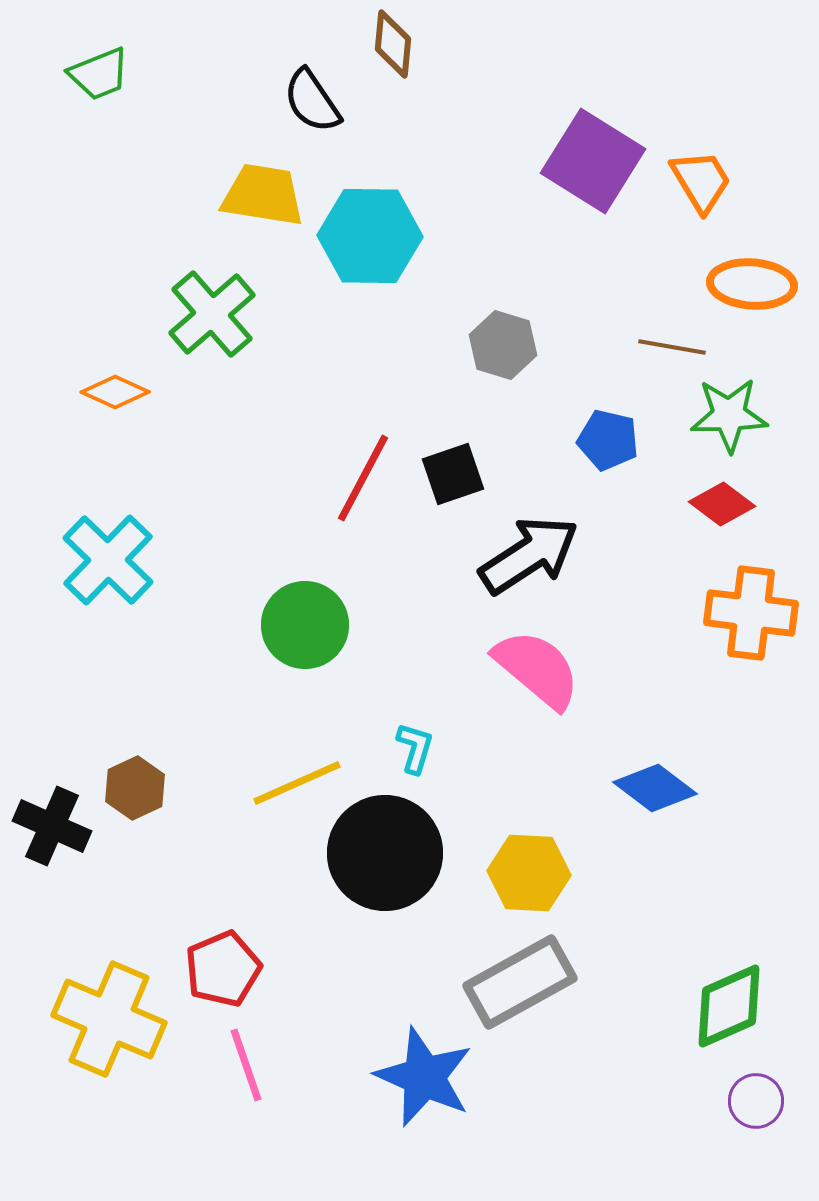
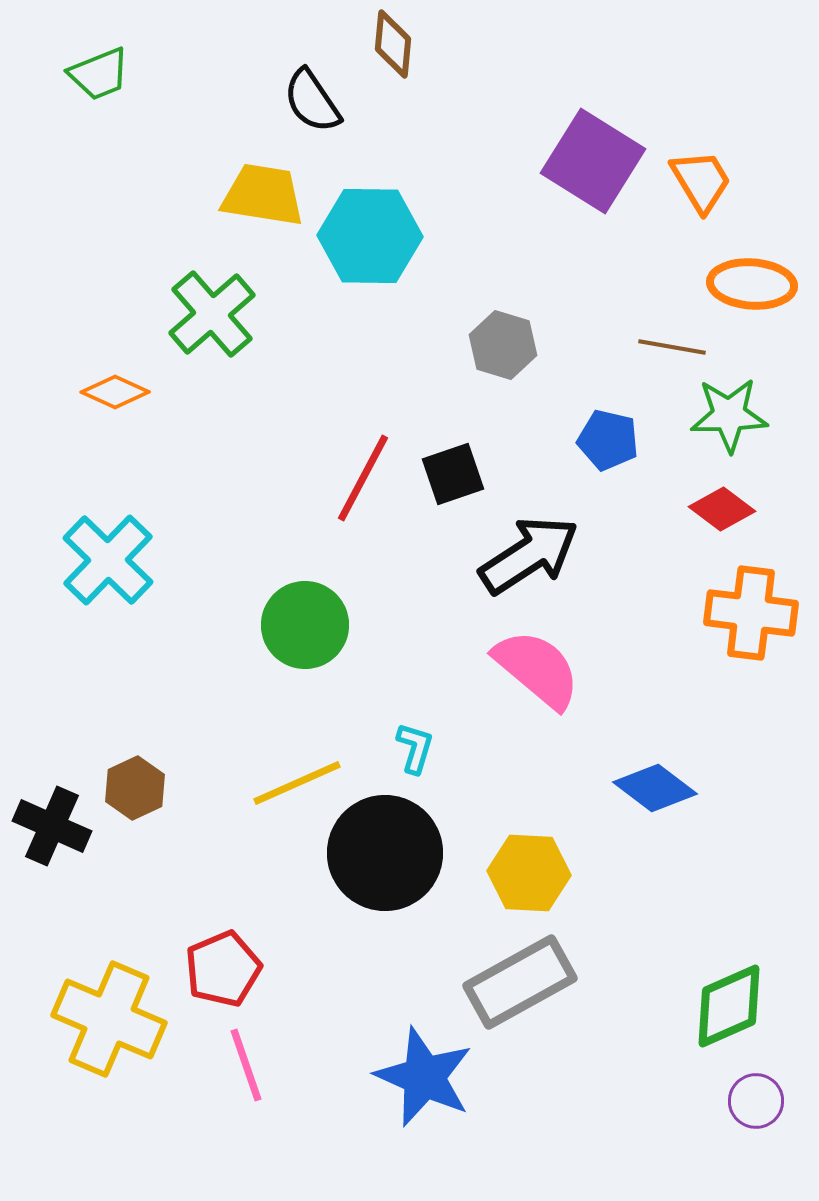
red diamond: moved 5 px down
